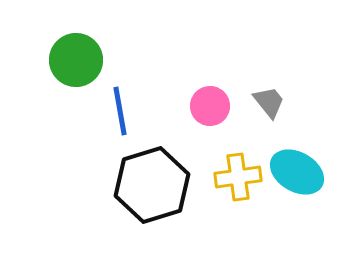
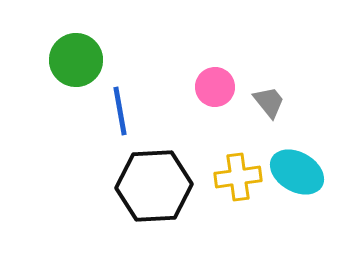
pink circle: moved 5 px right, 19 px up
black hexagon: moved 2 px right, 1 px down; rotated 14 degrees clockwise
